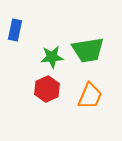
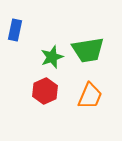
green star: rotated 15 degrees counterclockwise
red hexagon: moved 2 px left, 2 px down
